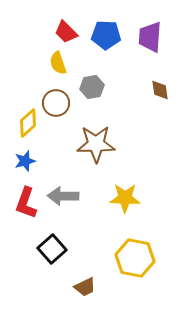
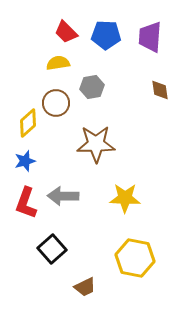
yellow semicircle: rotated 100 degrees clockwise
